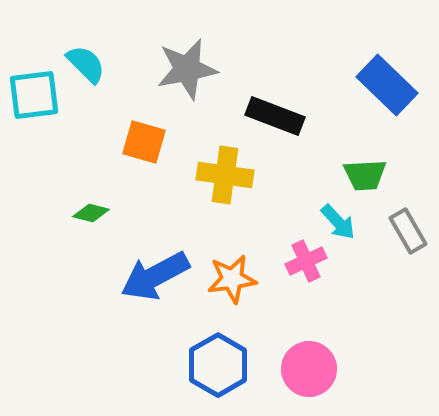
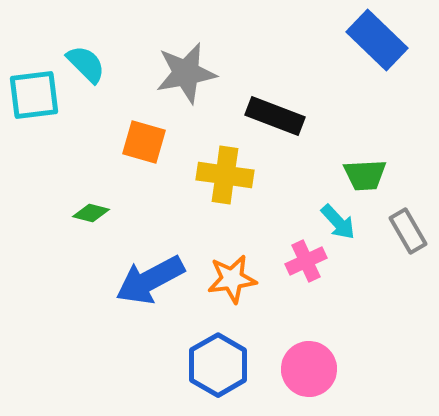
gray star: moved 1 px left, 4 px down
blue rectangle: moved 10 px left, 45 px up
blue arrow: moved 5 px left, 4 px down
